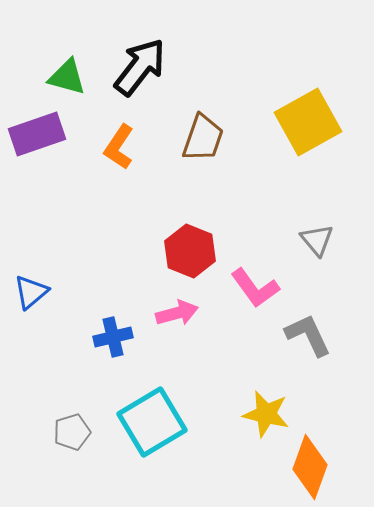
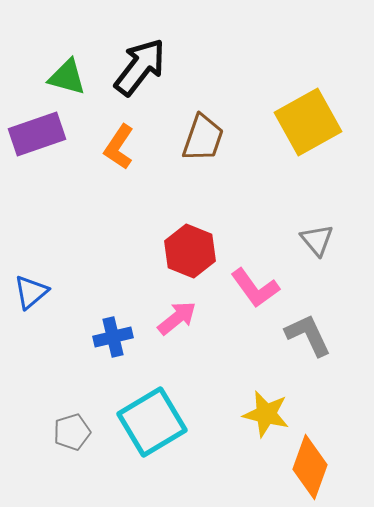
pink arrow: moved 5 px down; rotated 24 degrees counterclockwise
